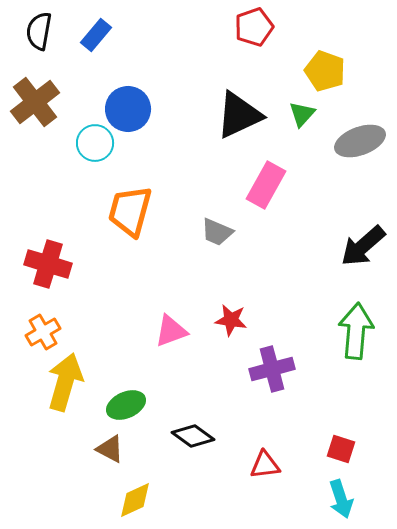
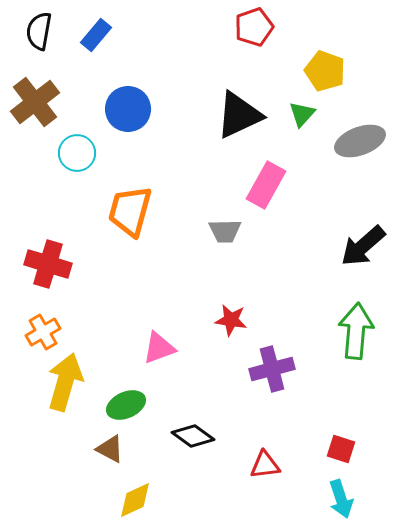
cyan circle: moved 18 px left, 10 px down
gray trapezoid: moved 8 px right, 1 px up; rotated 24 degrees counterclockwise
pink triangle: moved 12 px left, 17 px down
